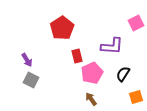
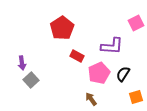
red rectangle: rotated 48 degrees counterclockwise
purple arrow: moved 5 px left, 3 px down; rotated 24 degrees clockwise
pink pentagon: moved 7 px right
gray square: rotated 21 degrees clockwise
